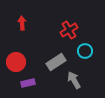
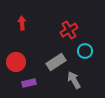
purple rectangle: moved 1 px right
